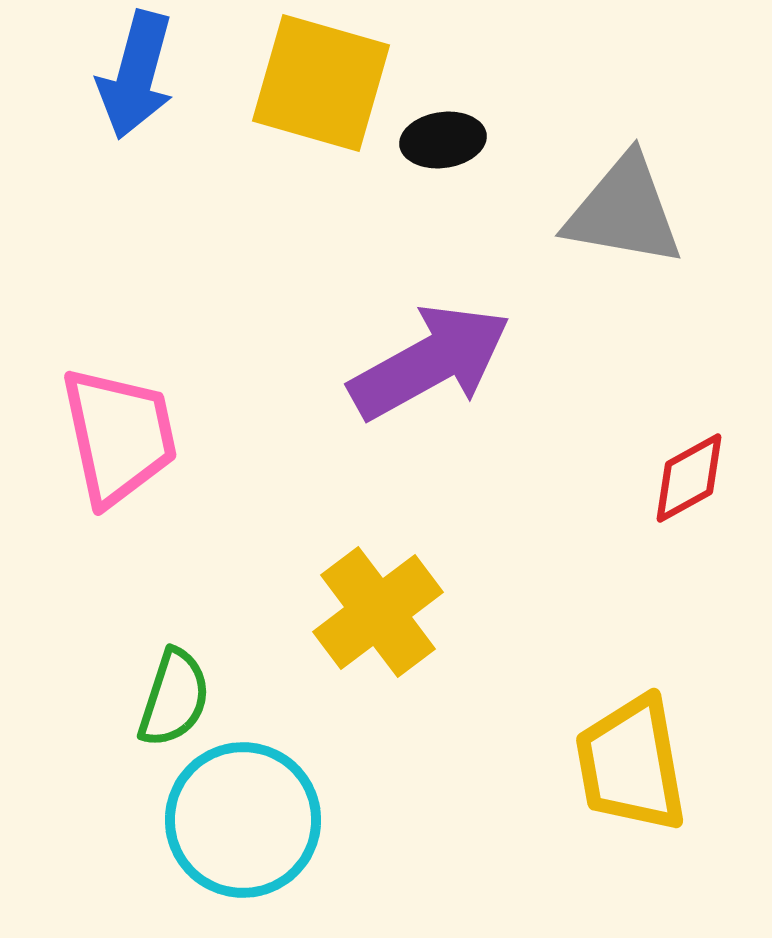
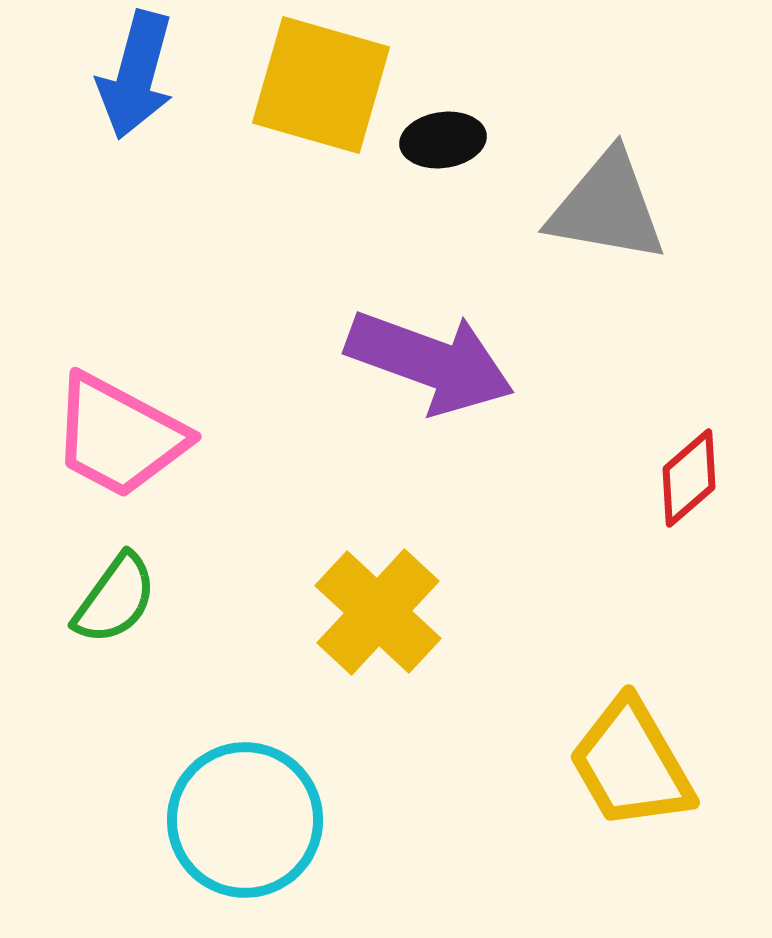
yellow square: moved 2 px down
gray triangle: moved 17 px left, 4 px up
purple arrow: rotated 49 degrees clockwise
pink trapezoid: rotated 130 degrees clockwise
red diamond: rotated 12 degrees counterclockwise
yellow cross: rotated 10 degrees counterclockwise
green semicircle: moved 59 px left, 99 px up; rotated 18 degrees clockwise
yellow trapezoid: rotated 20 degrees counterclockwise
cyan circle: moved 2 px right
